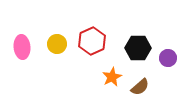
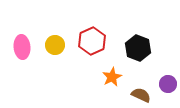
yellow circle: moved 2 px left, 1 px down
black hexagon: rotated 20 degrees clockwise
purple circle: moved 26 px down
brown semicircle: moved 1 px right, 8 px down; rotated 114 degrees counterclockwise
